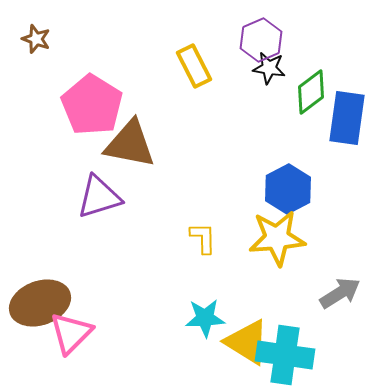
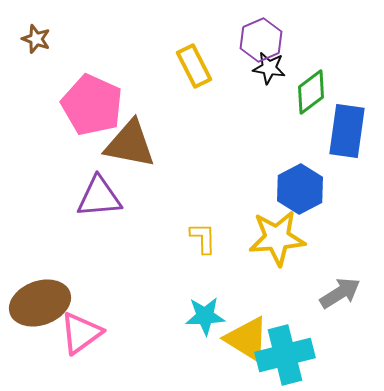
pink pentagon: rotated 8 degrees counterclockwise
blue rectangle: moved 13 px down
blue hexagon: moved 12 px right
purple triangle: rotated 12 degrees clockwise
cyan star: moved 2 px up
pink triangle: moved 10 px right; rotated 9 degrees clockwise
yellow triangle: moved 3 px up
cyan cross: rotated 22 degrees counterclockwise
